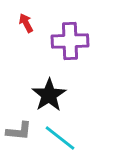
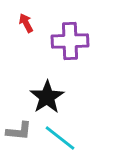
black star: moved 2 px left, 2 px down
